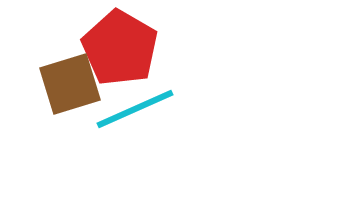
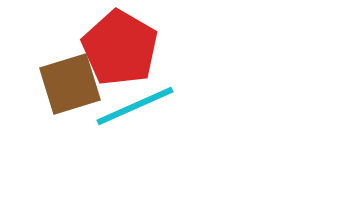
cyan line: moved 3 px up
